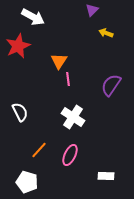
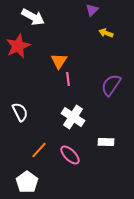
pink ellipse: rotated 70 degrees counterclockwise
white rectangle: moved 34 px up
white pentagon: rotated 20 degrees clockwise
